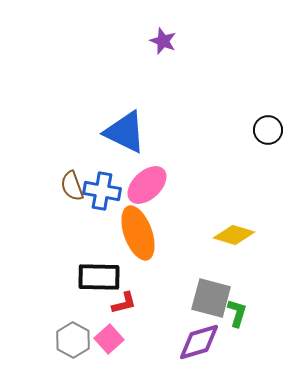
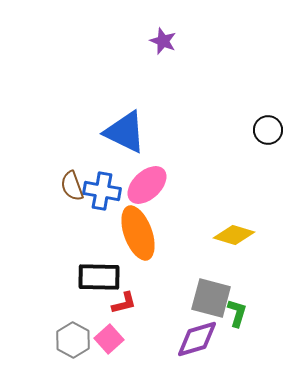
purple diamond: moved 2 px left, 3 px up
